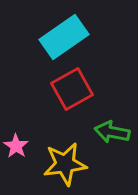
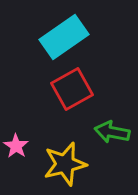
yellow star: rotated 6 degrees counterclockwise
